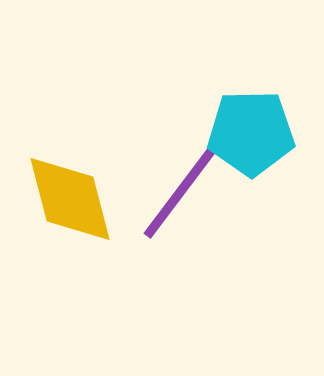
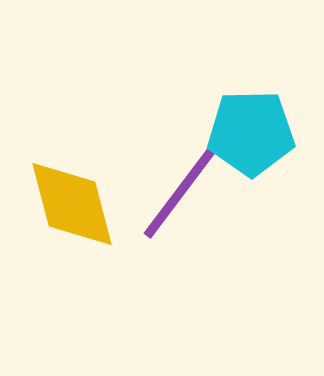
yellow diamond: moved 2 px right, 5 px down
